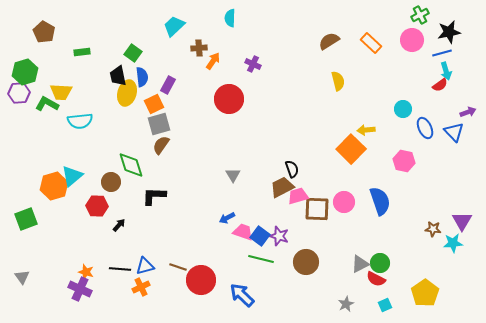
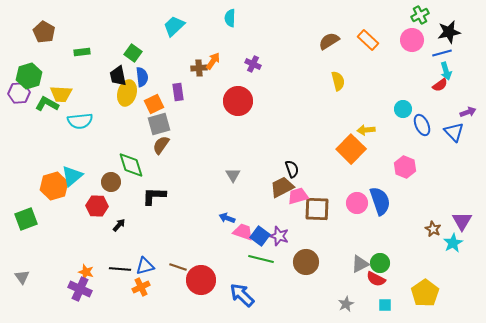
orange rectangle at (371, 43): moved 3 px left, 3 px up
brown cross at (199, 48): moved 20 px down
green hexagon at (25, 72): moved 4 px right, 4 px down
purple rectangle at (168, 85): moved 10 px right, 7 px down; rotated 36 degrees counterclockwise
yellow trapezoid at (61, 92): moved 2 px down
red circle at (229, 99): moved 9 px right, 2 px down
blue ellipse at (425, 128): moved 3 px left, 3 px up
pink hexagon at (404, 161): moved 1 px right, 6 px down; rotated 10 degrees clockwise
pink circle at (344, 202): moved 13 px right, 1 px down
blue arrow at (227, 218): rotated 49 degrees clockwise
brown star at (433, 229): rotated 21 degrees clockwise
cyan star at (453, 243): rotated 24 degrees counterclockwise
cyan square at (385, 305): rotated 24 degrees clockwise
